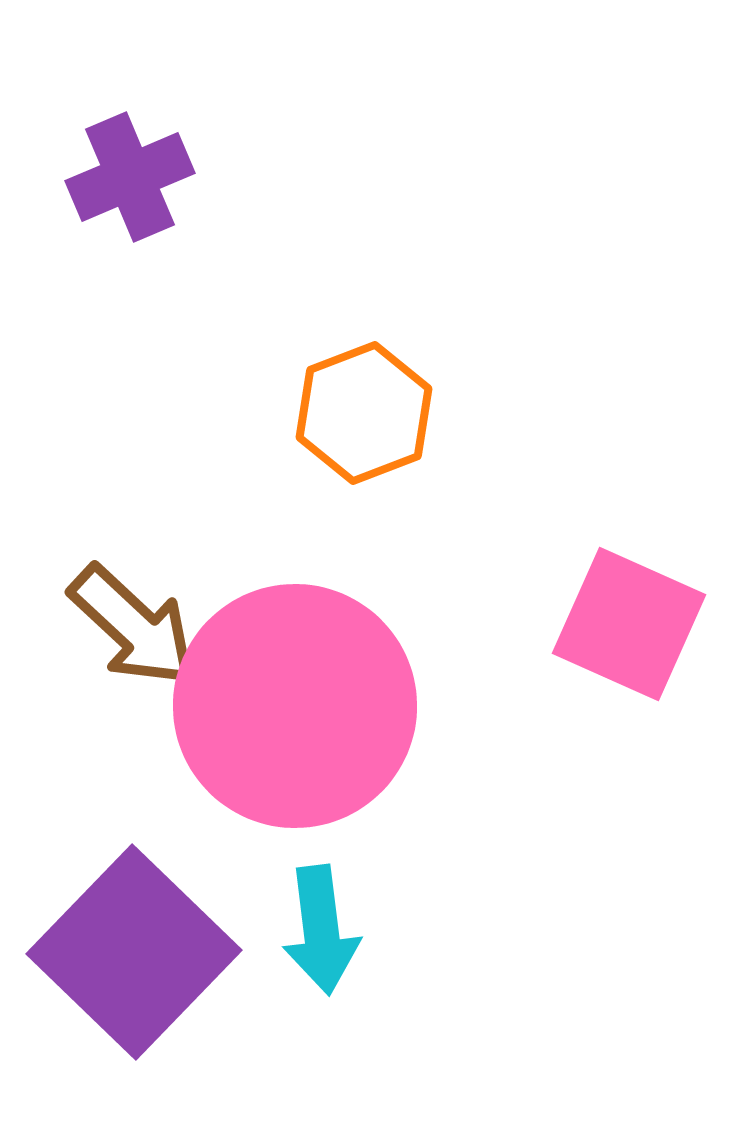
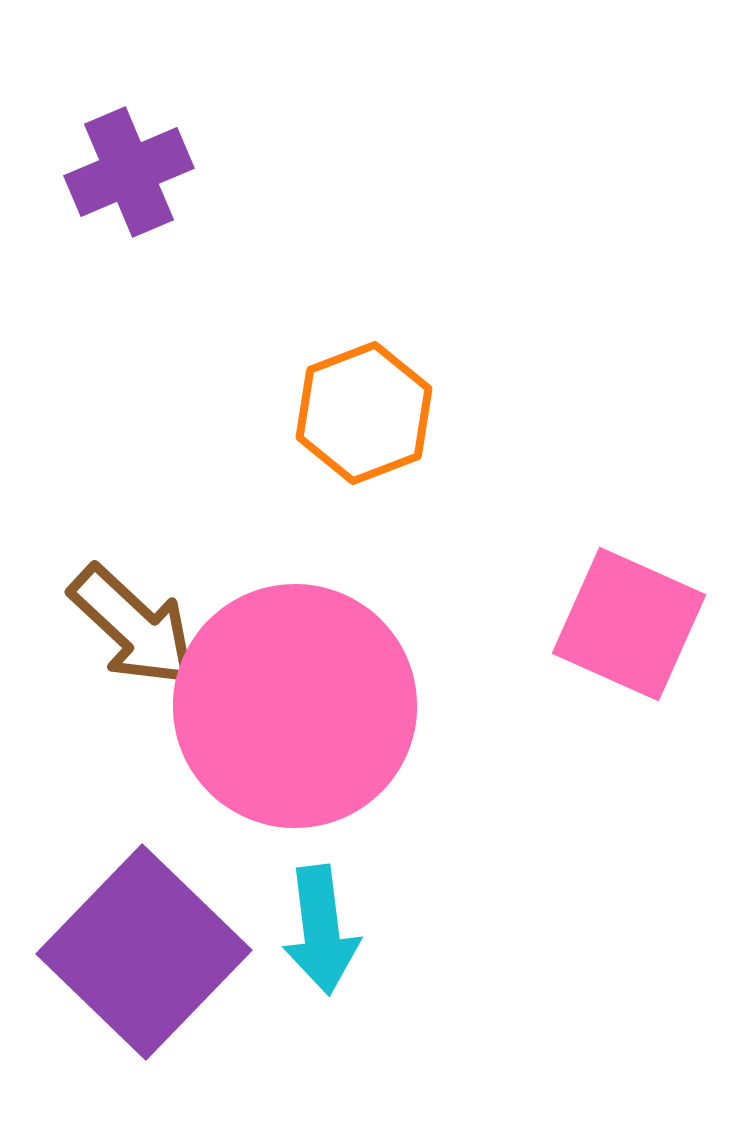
purple cross: moved 1 px left, 5 px up
purple square: moved 10 px right
